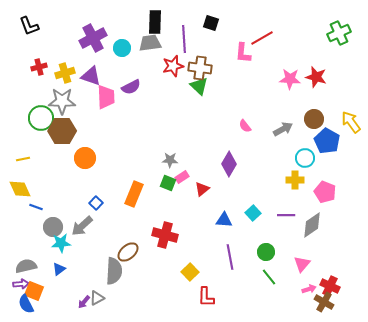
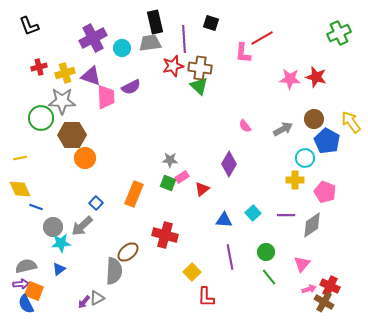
black rectangle at (155, 22): rotated 15 degrees counterclockwise
brown hexagon at (62, 131): moved 10 px right, 4 px down
yellow line at (23, 159): moved 3 px left, 1 px up
yellow square at (190, 272): moved 2 px right
